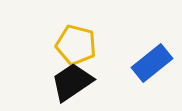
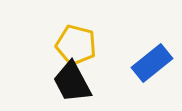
black trapezoid: rotated 84 degrees counterclockwise
